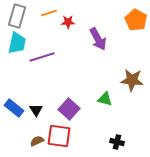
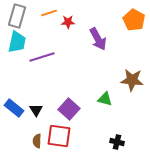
orange pentagon: moved 2 px left
cyan trapezoid: moved 1 px up
brown semicircle: rotated 64 degrees counterclockwise
